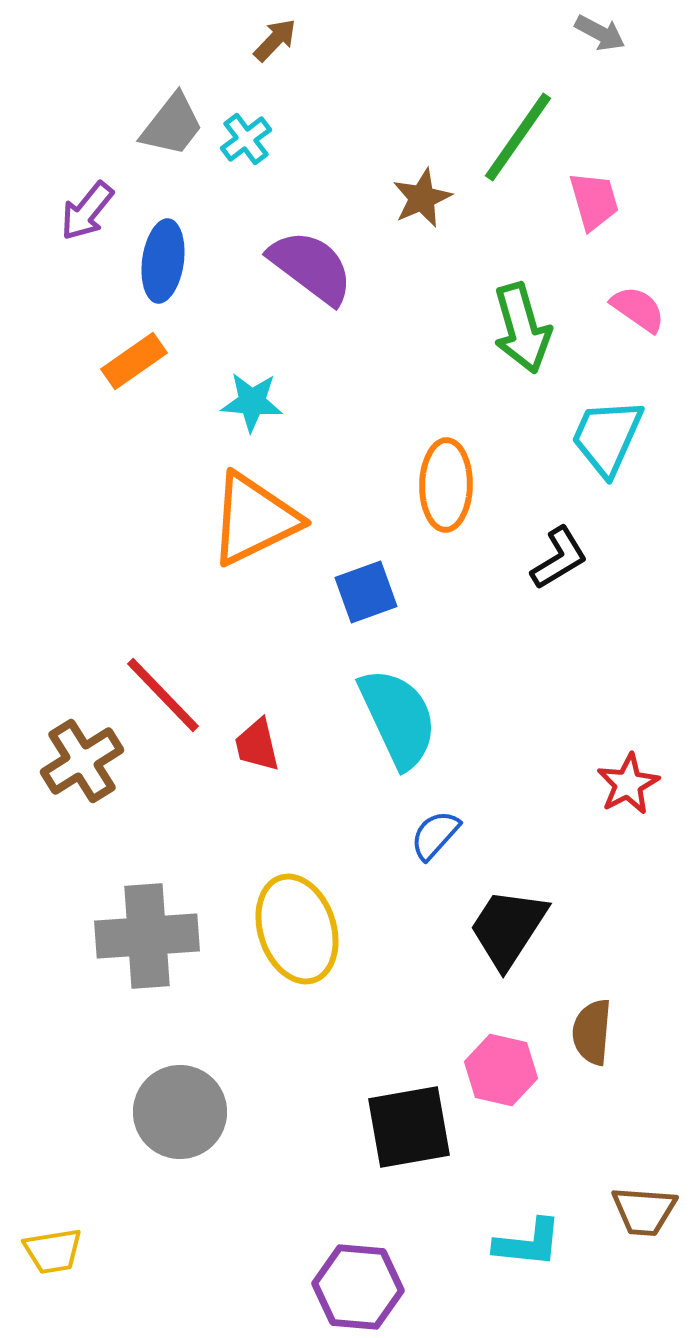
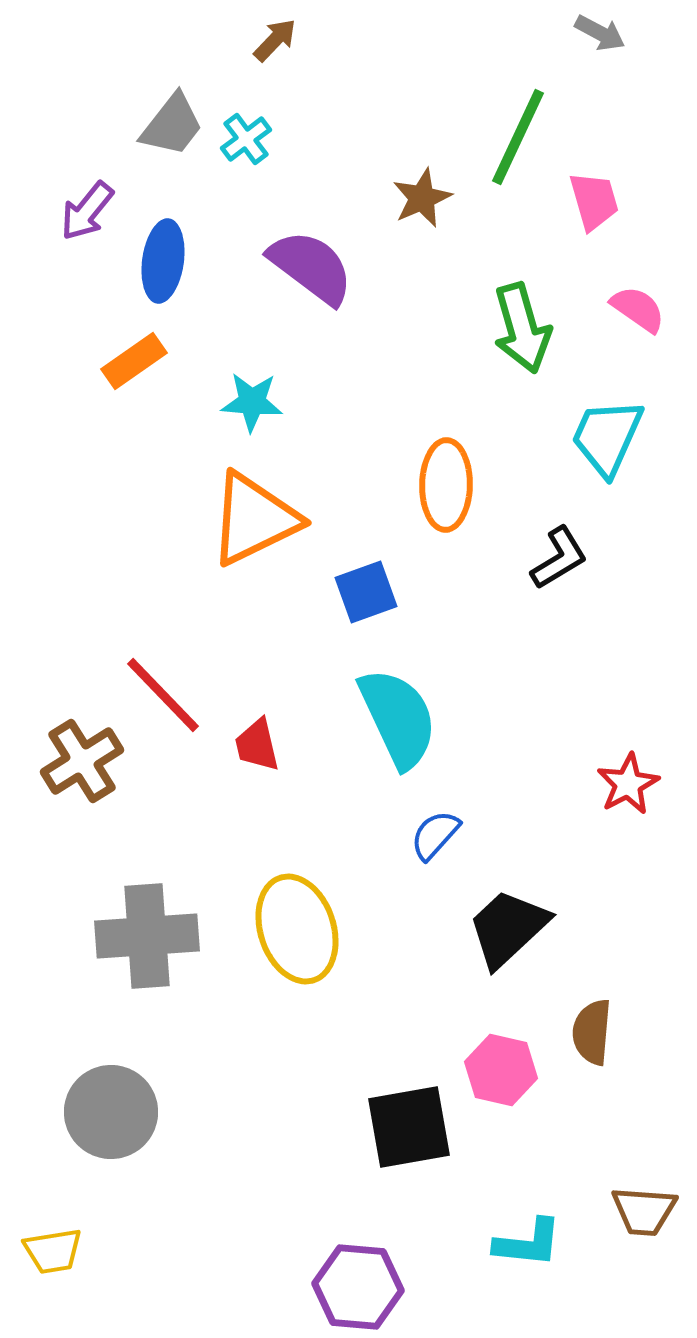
green line: rotated 10 degrees counterclockwise
black trapezoid: rotated 14 degrees clockwise
gray circle: moved 69 px left
